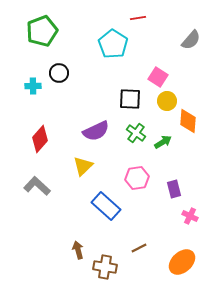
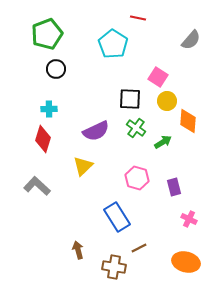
red line: rotated 21 degrees clockwise
green pentagon: moved 5 px right, 3 px down
black circle: moved 3 px left, 4 px up
cyan cross: moved 16 px right, 23 px down
green cross: moved 5 px up
red diamond: moved 3 px right; rotated 24 degrees counterclockwise
pink hexagon: rotated 25 degrees clockwise
purple rectangle: moved 2 px up
blue rectangle: moved 11 px right, 11 px down; rotated 16 degrees clockwise
pink cross: moved 1 px left, 3 px down
orange ellipse: moved 4 px right; rotated 56 degrees clockwise
brown cross: moved 9 px right
